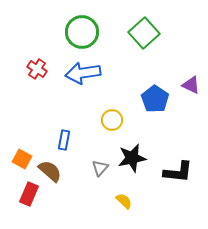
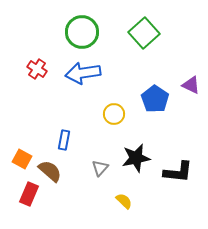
yellow circle: moved 2 px right, 6 px up
black star: moved 4 px right
